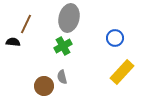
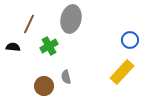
gray ellipse: moved 2 px right, 1 px down
brown line: moved 3 px right
blue circle: moved 15 px right, 2 px down
black semicircle: moved 5 px down
green cross: moved 14 px left
gray semicircle: moved 4 px right
